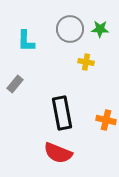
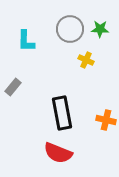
yellow cross: moved 2 px up; rotated 14 degrees clockwise
gray rectangle: moved 2 px left, 3 px down
